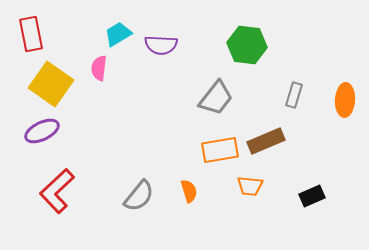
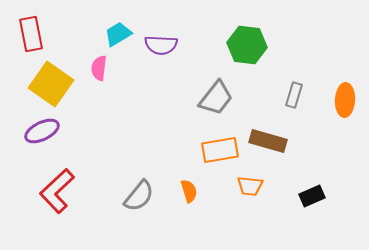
brown rectangle: moved 2 px right; rotated 39 degrees clockwise
